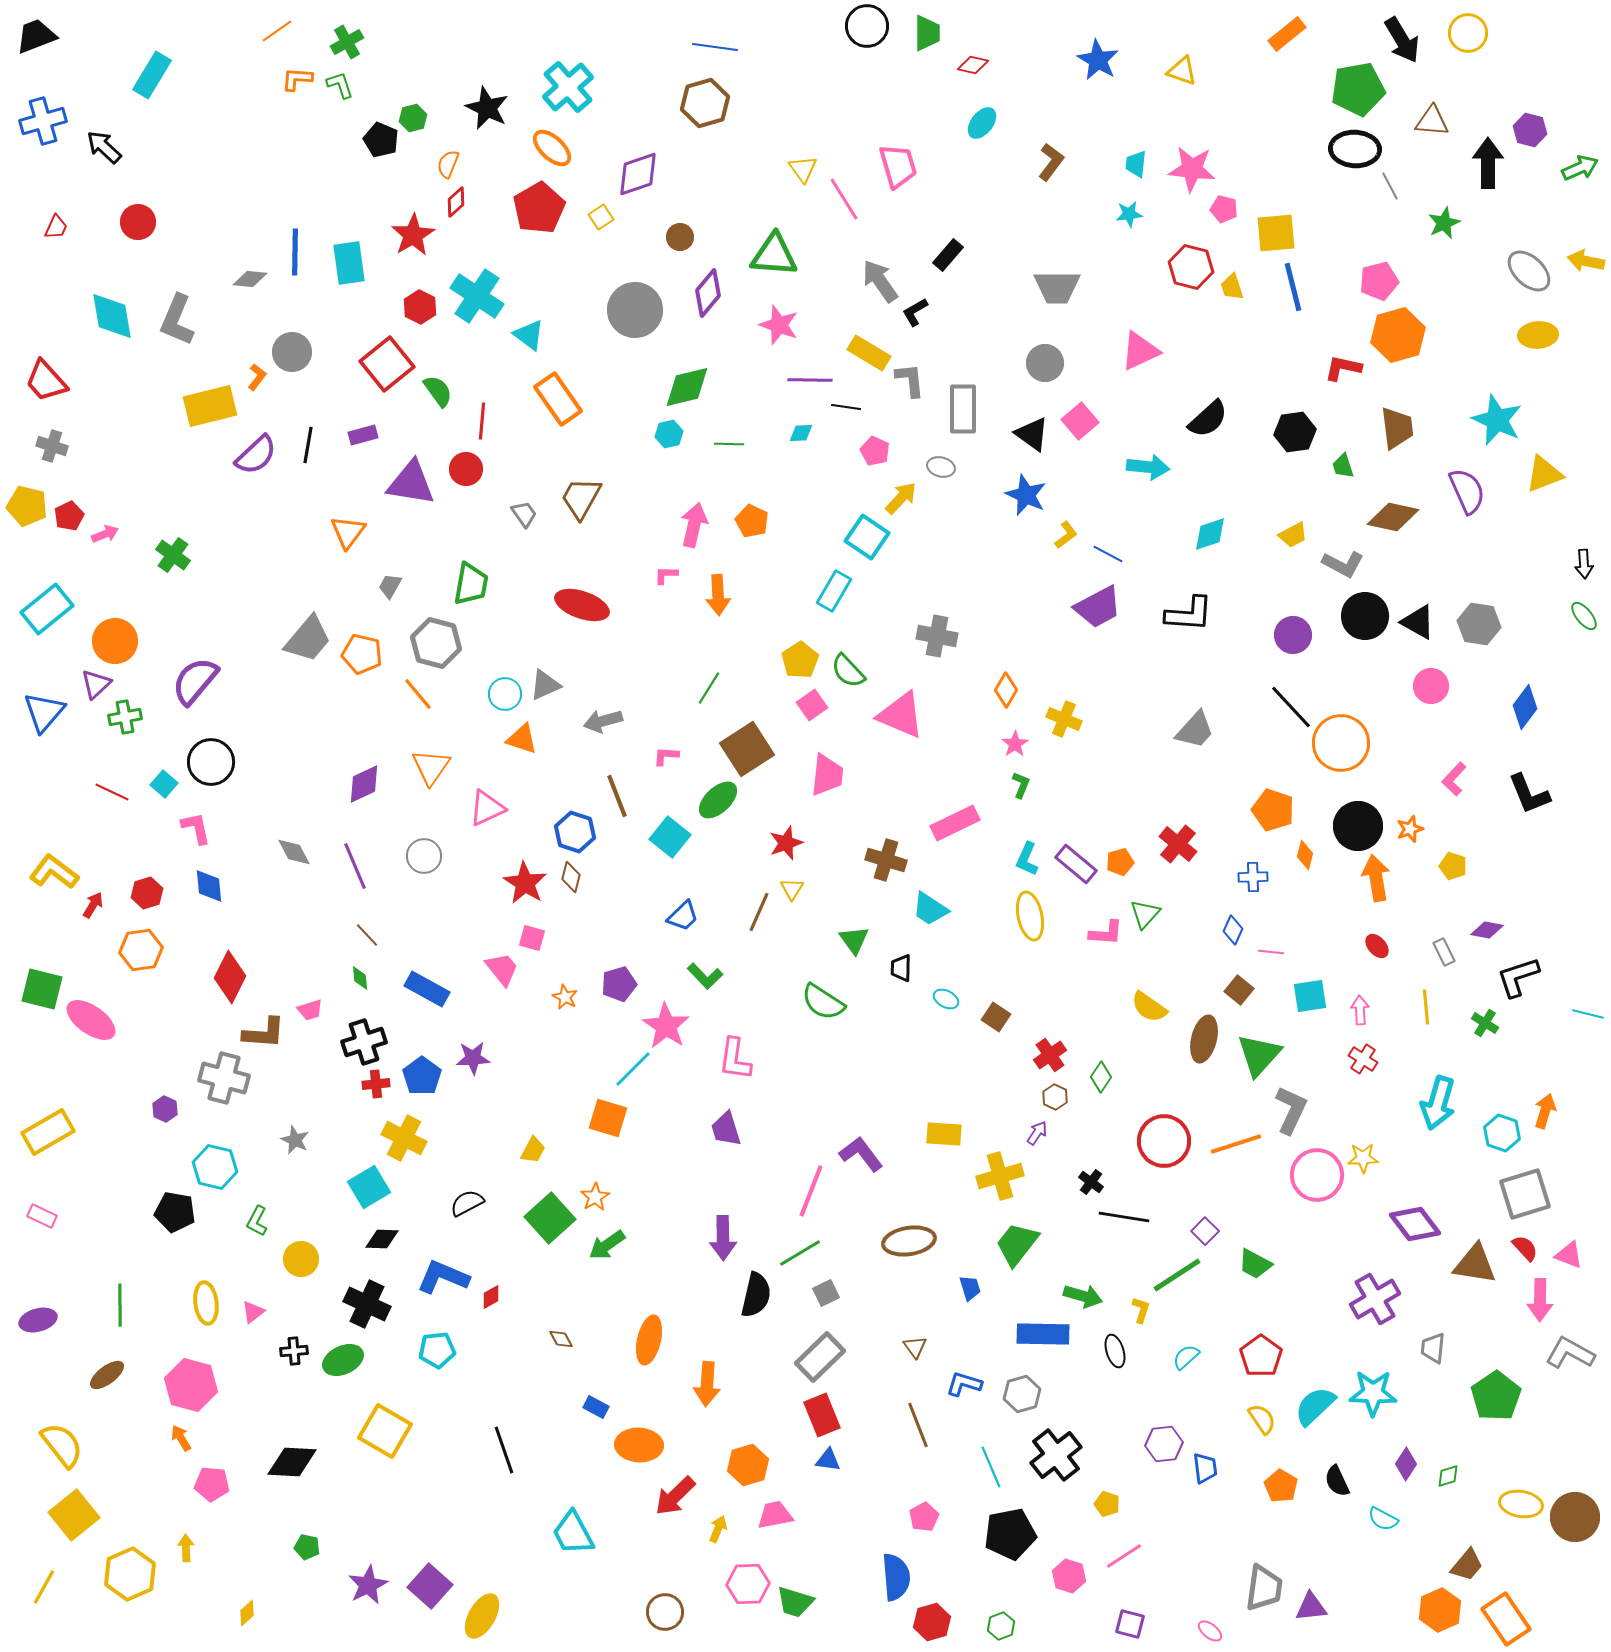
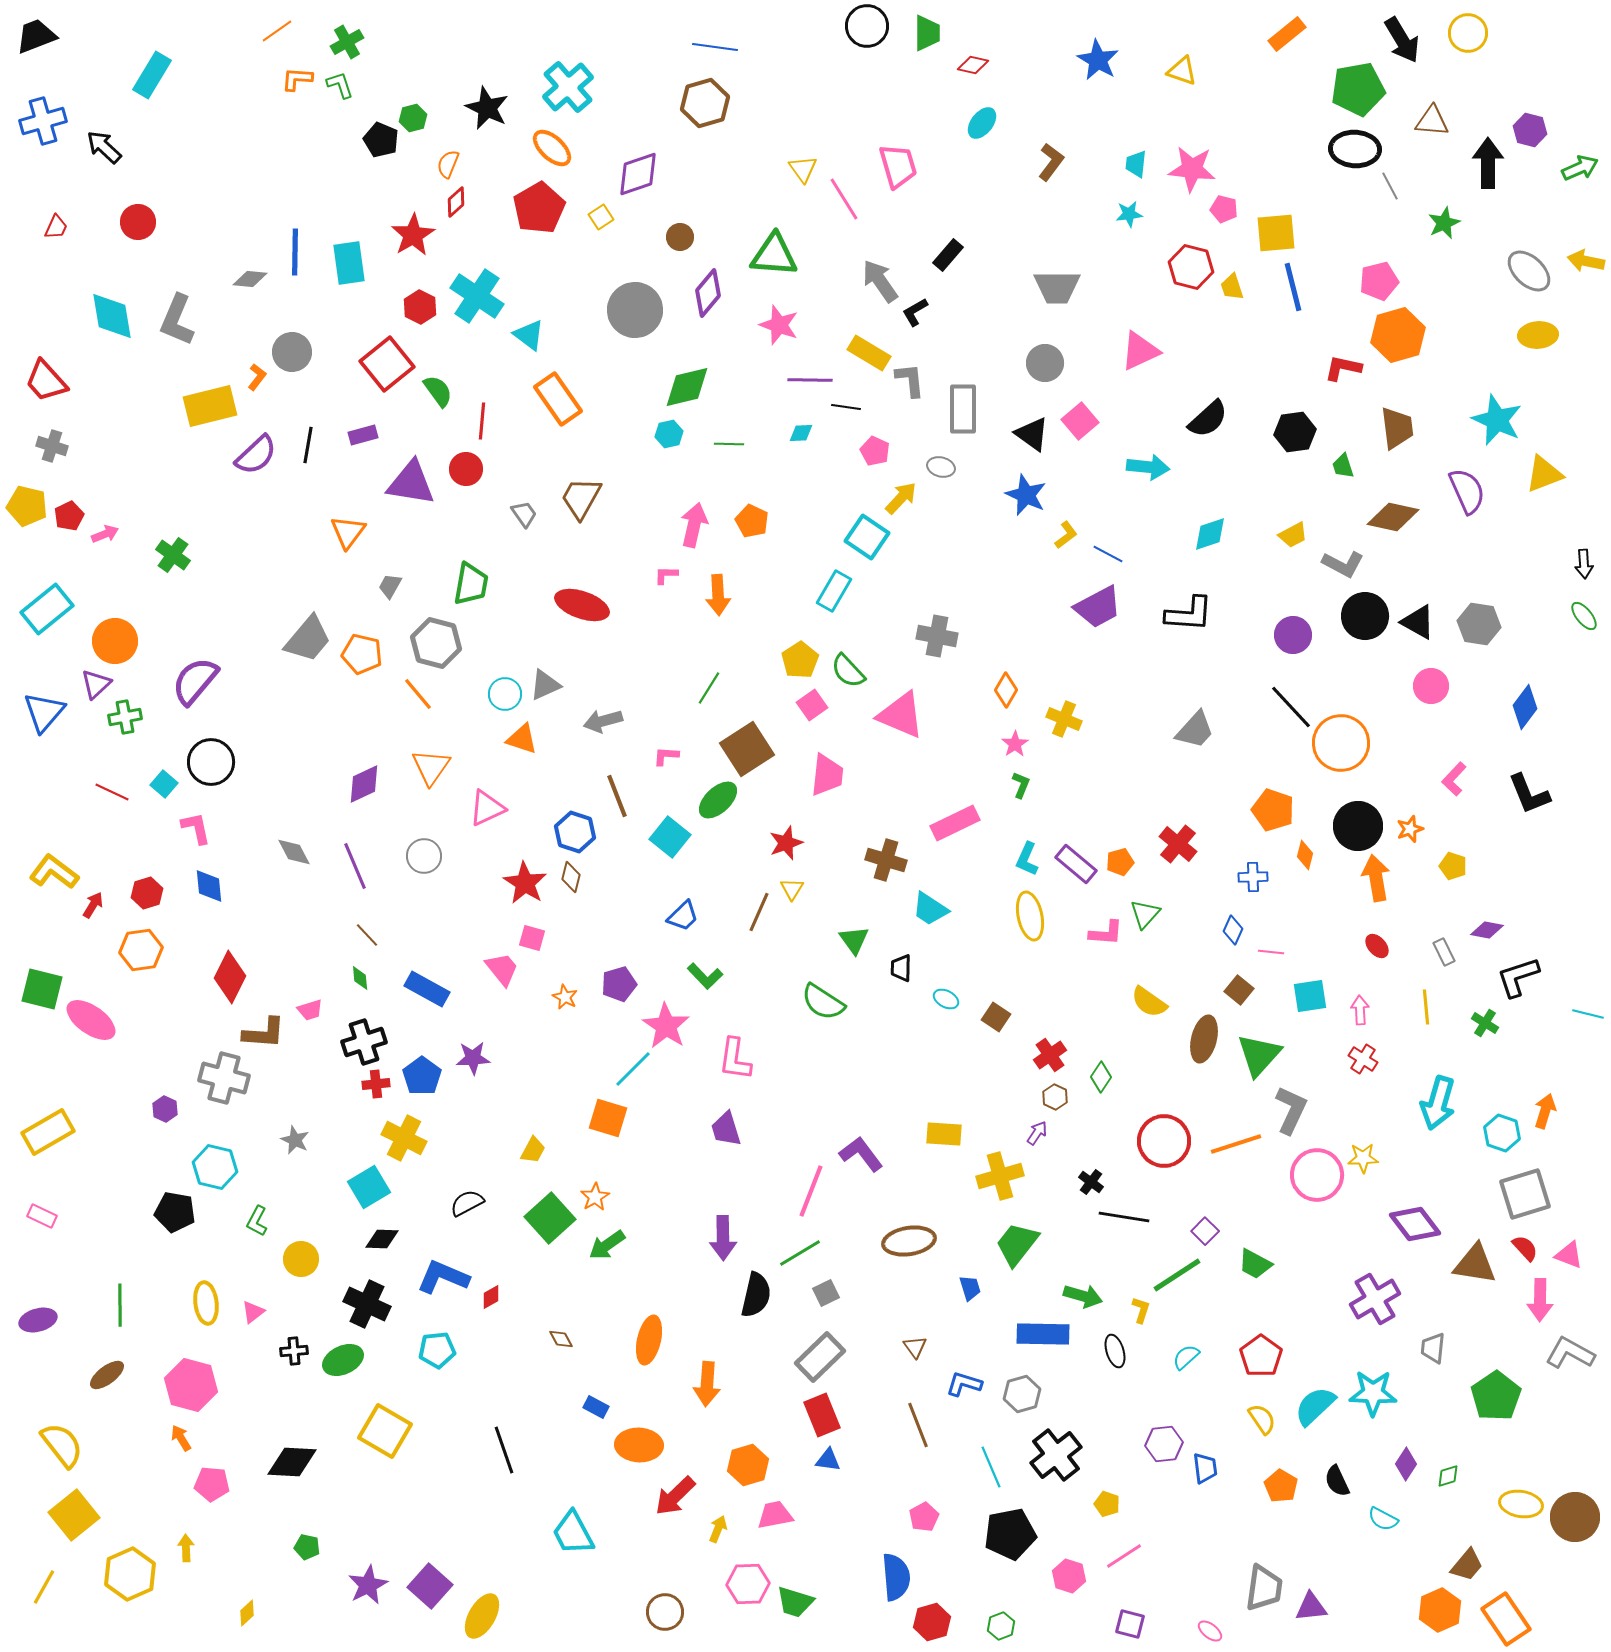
yellow semicircle at (1149, 1007): moved 5 px up
